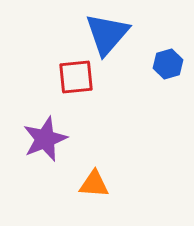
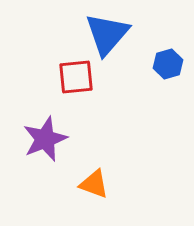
orange triangle: rotated 16 degrees clockwise
